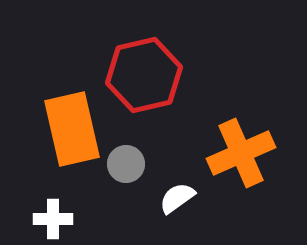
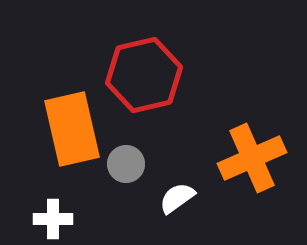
orange cross: moved 11 px right, 5 px down
